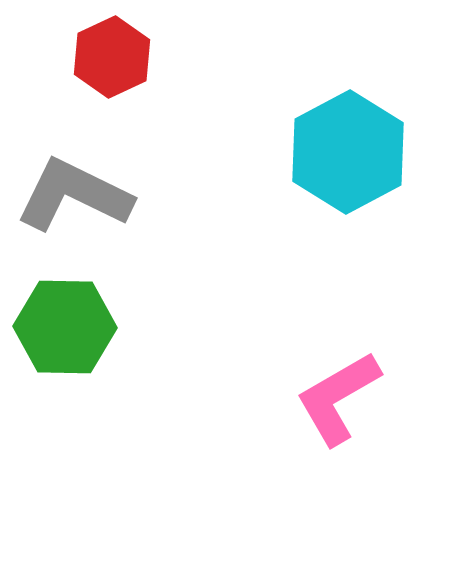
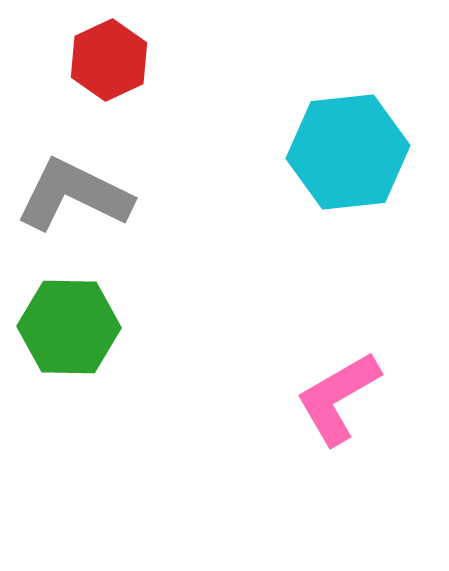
red hexagon: moved 3 px left, 3 px down
cyan hexagon: rotated 22 degrees clockwise
green hexagon: moved 4 px right
